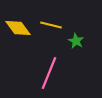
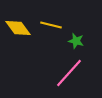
green star: rotated 14 degrees counterclockwise
pink line: moved 20 px right; rotated 20 degrees clockwise
